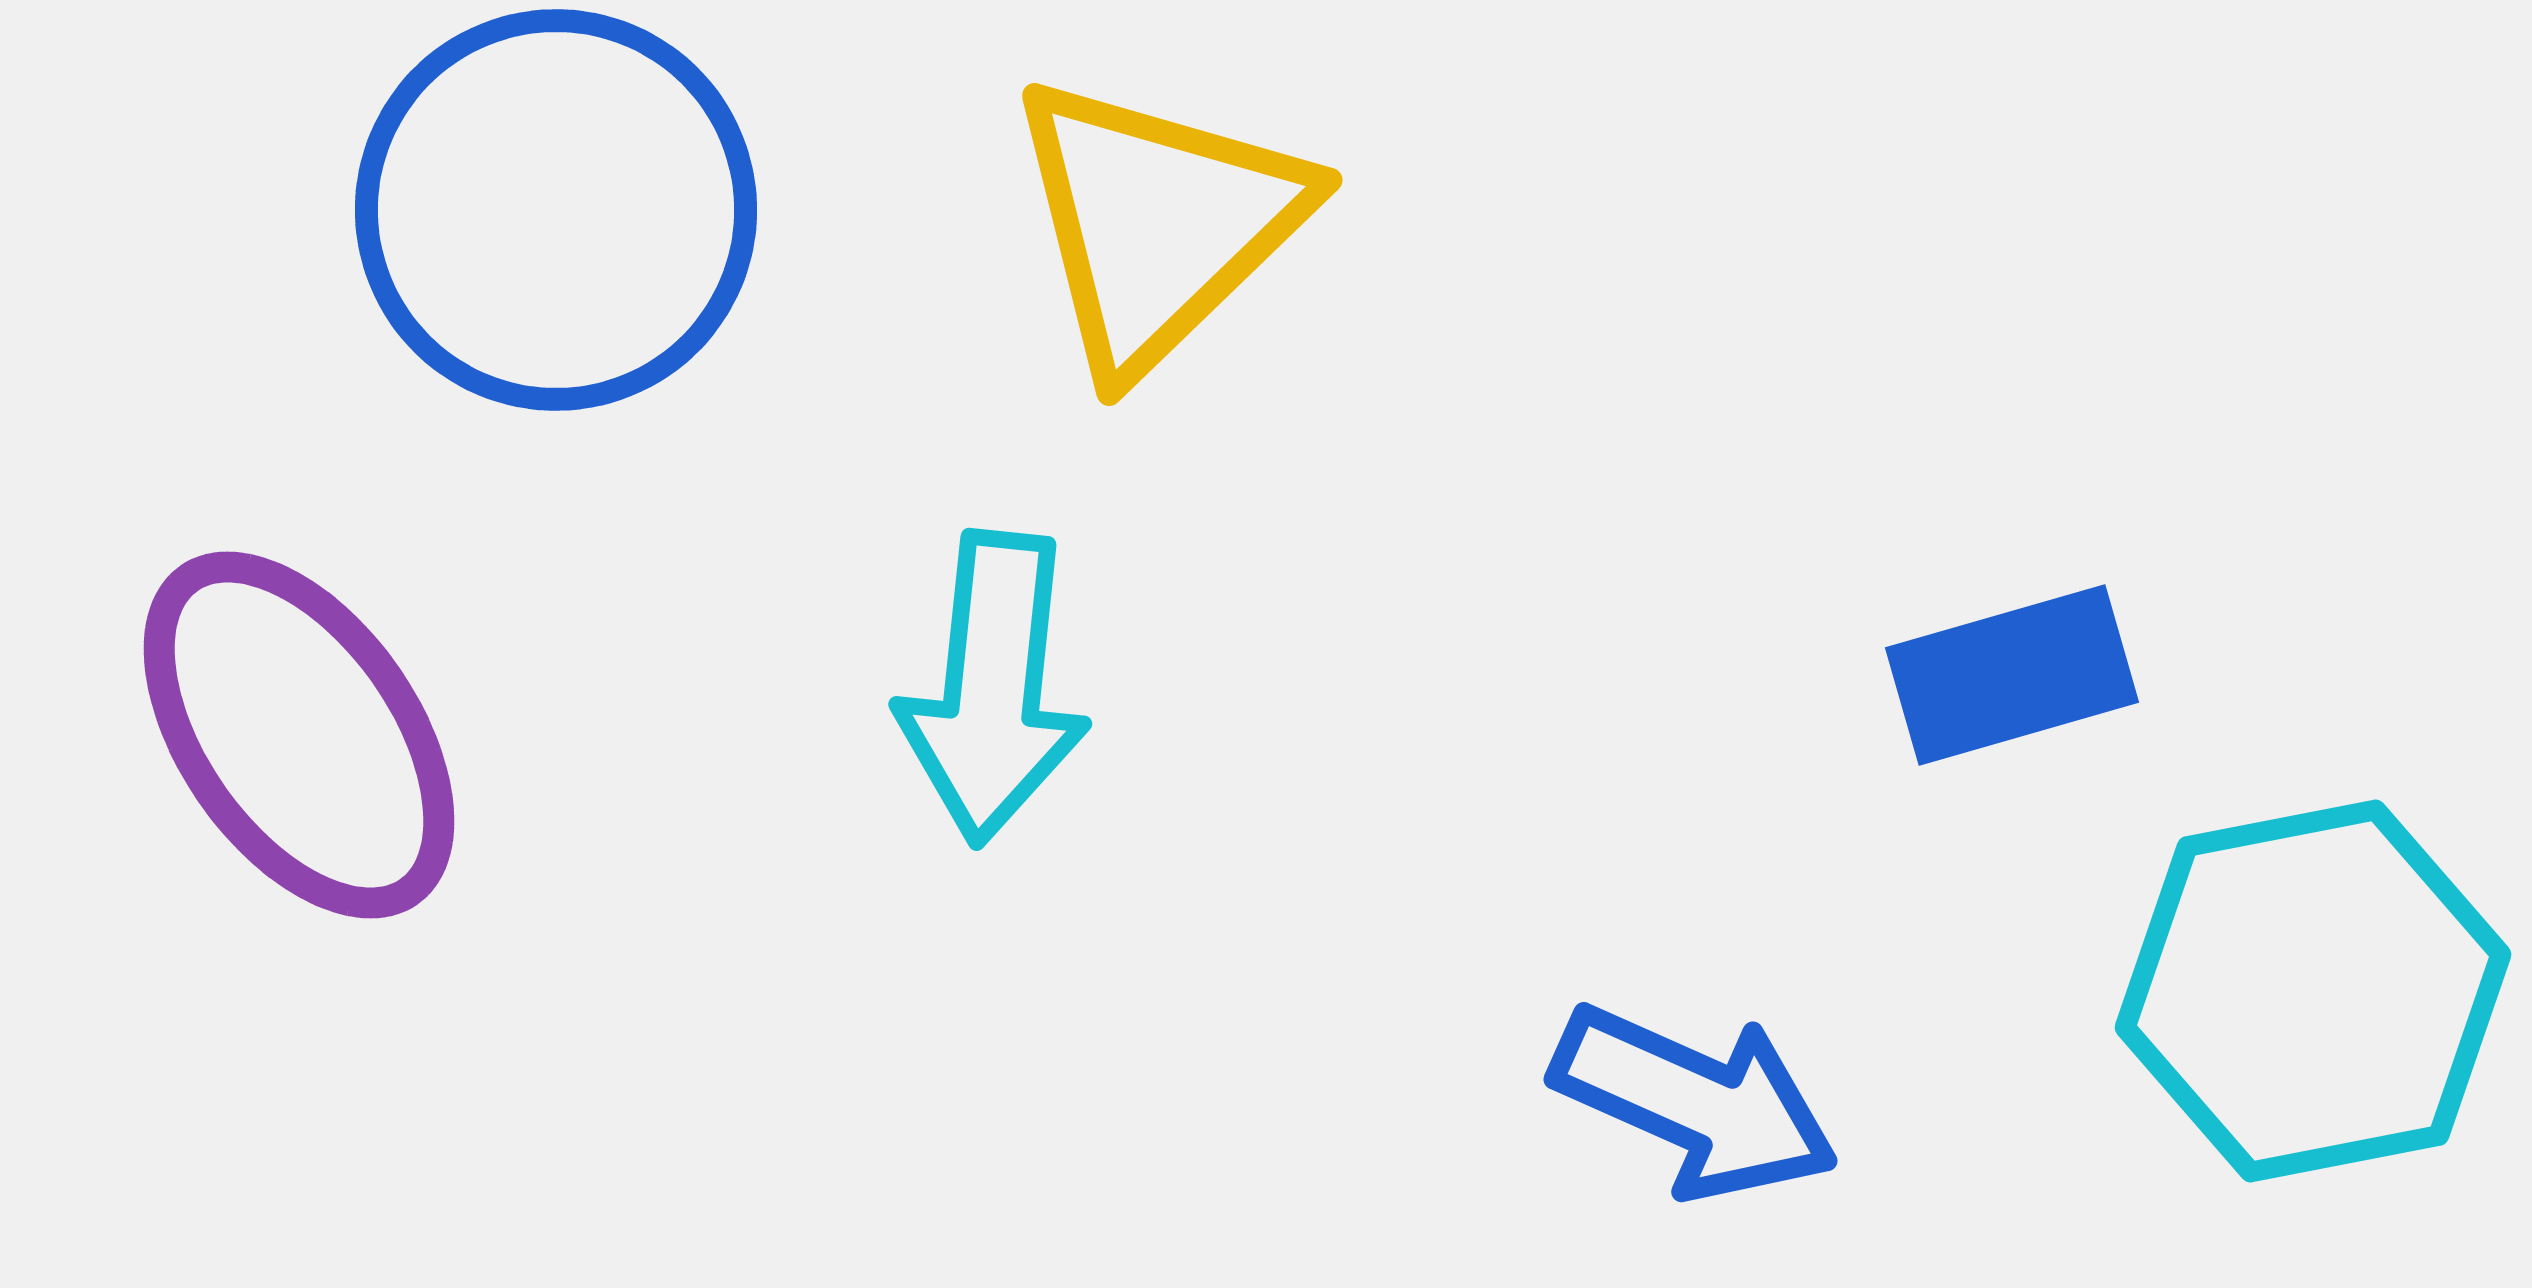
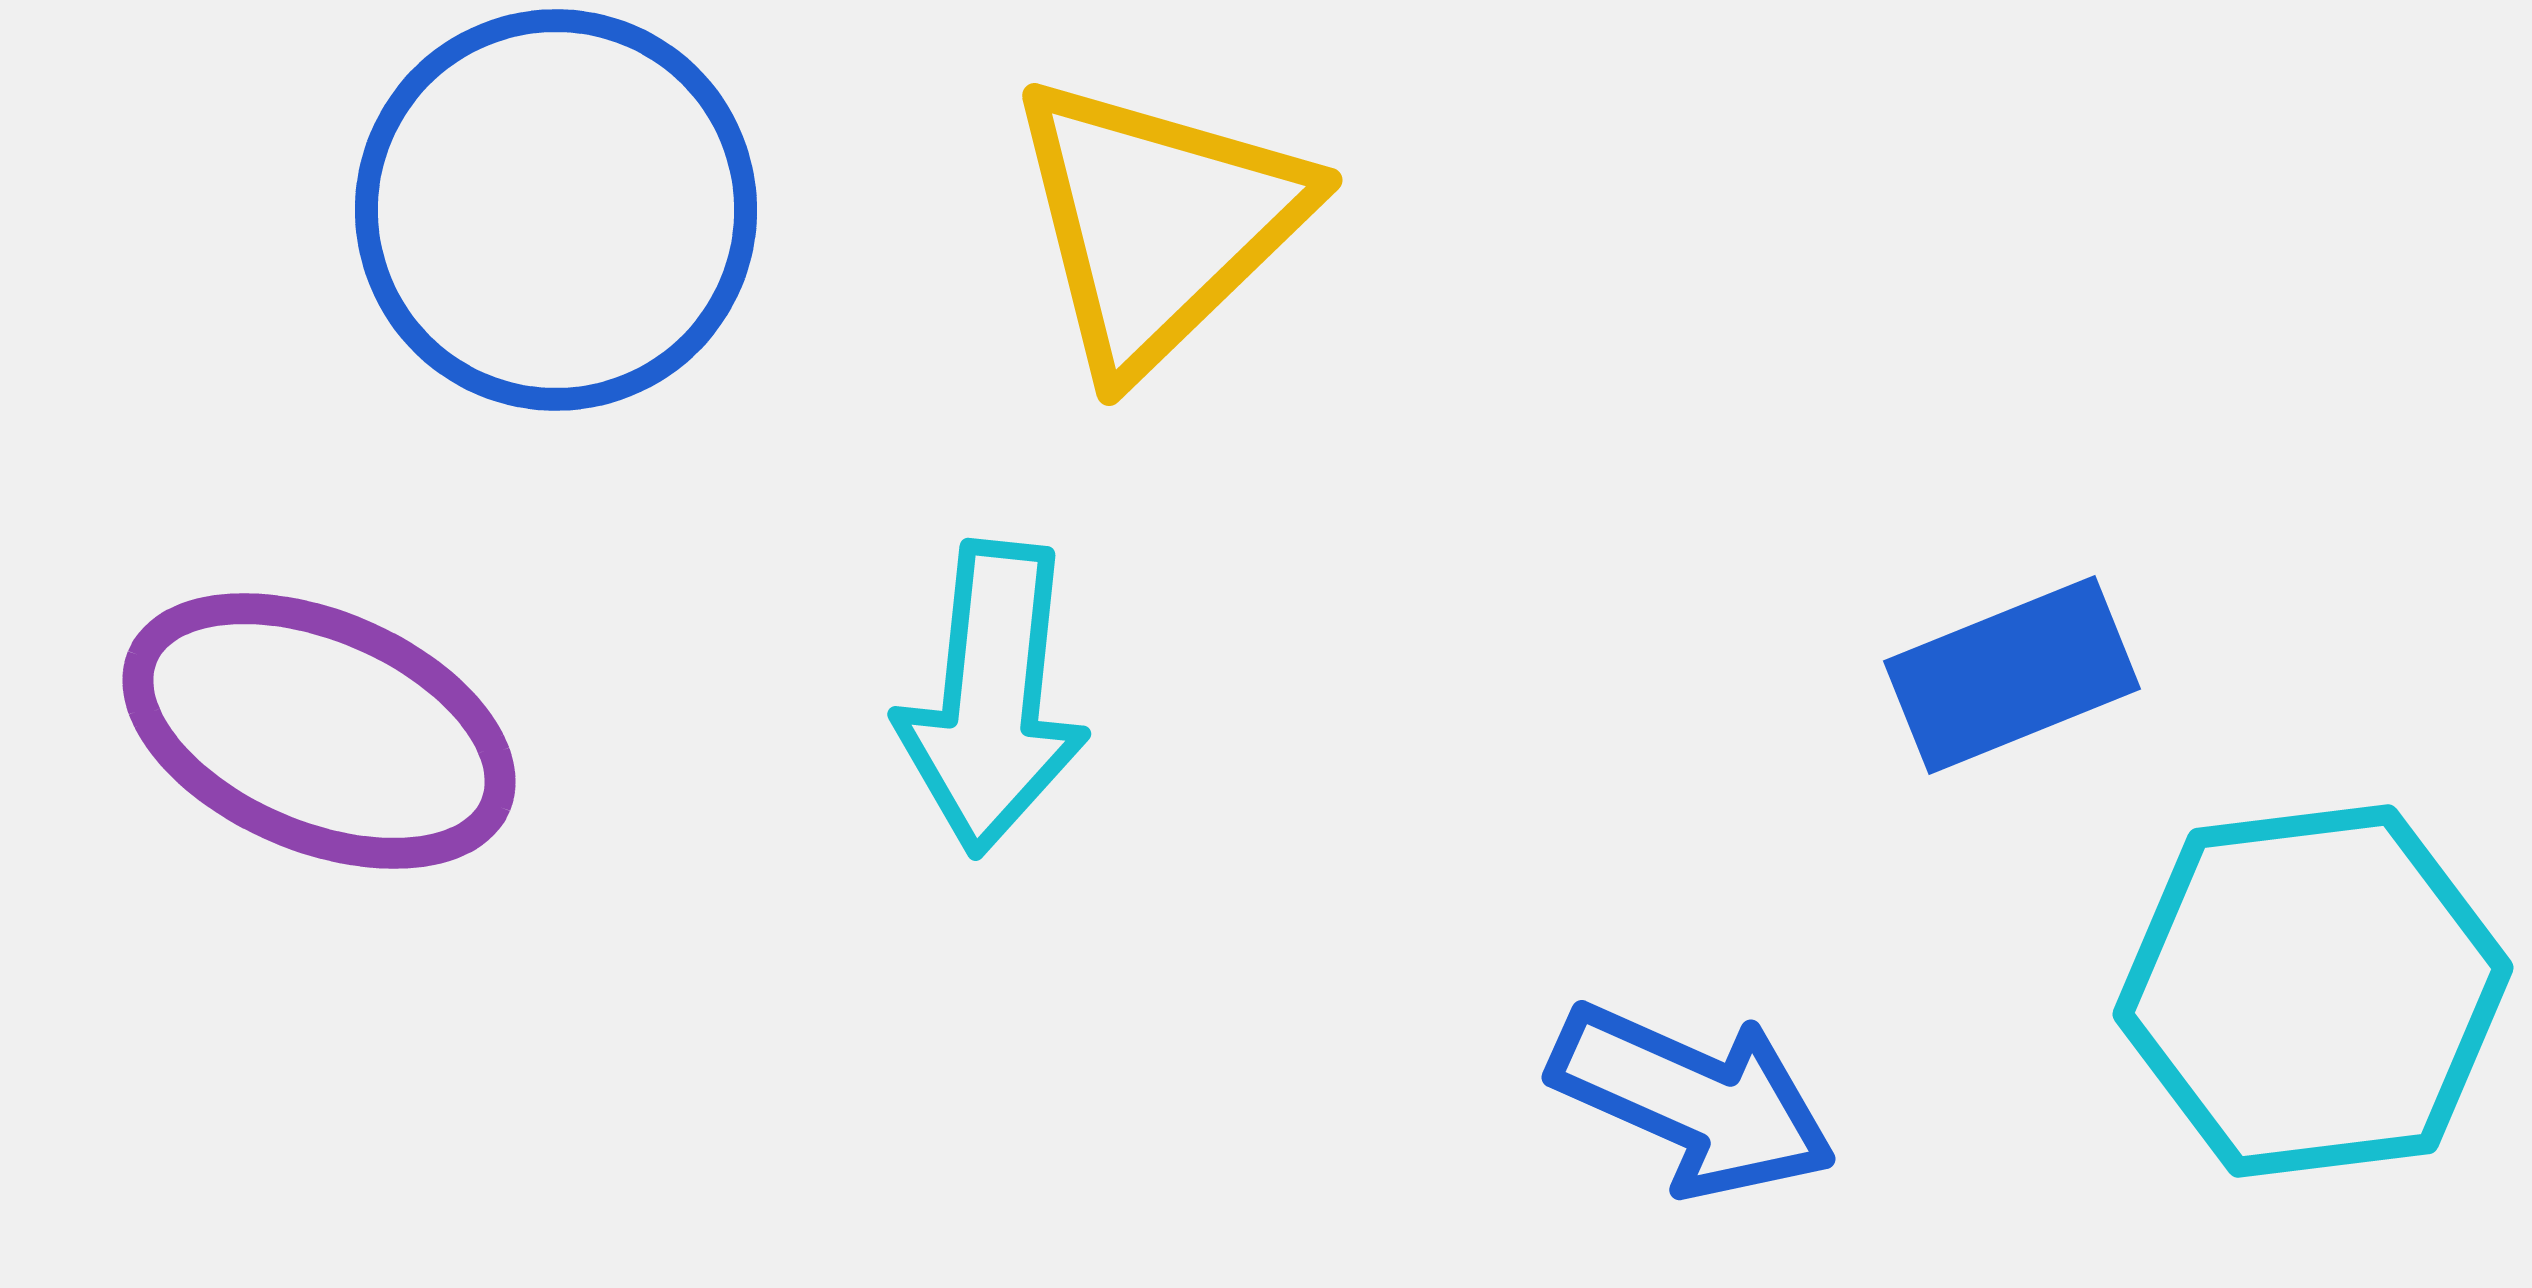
blue rectangle: rotated 6 degrees counterclockwise
cyan arrow: moved 1 px left, 10 px down
purple ellipse: moved 20 px right, 4 px up; rotated 32 degrees counterclockwise
cyan hexagon: rotated 4 degrees clockwise
blue arrow: moved 2 px left, 2 px up
